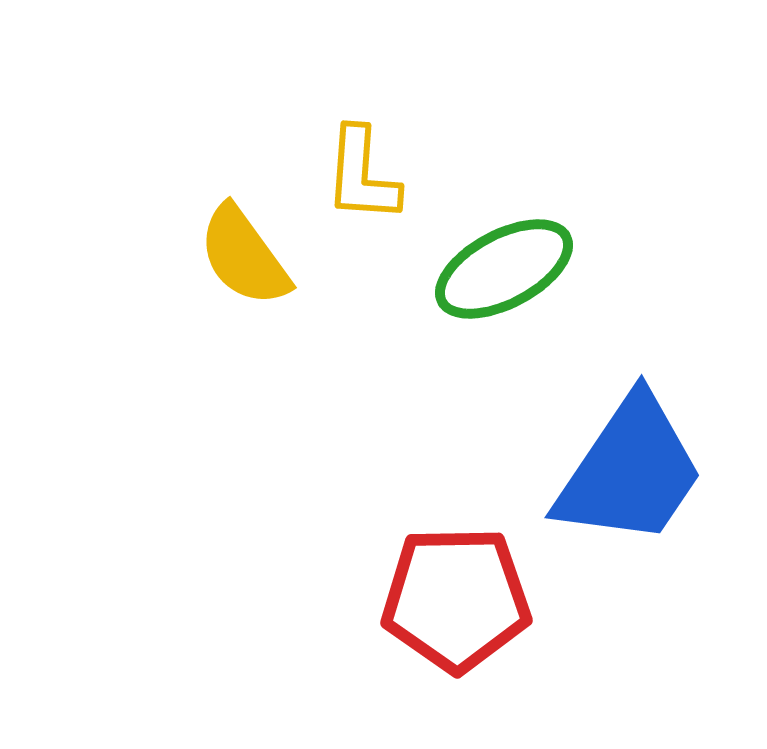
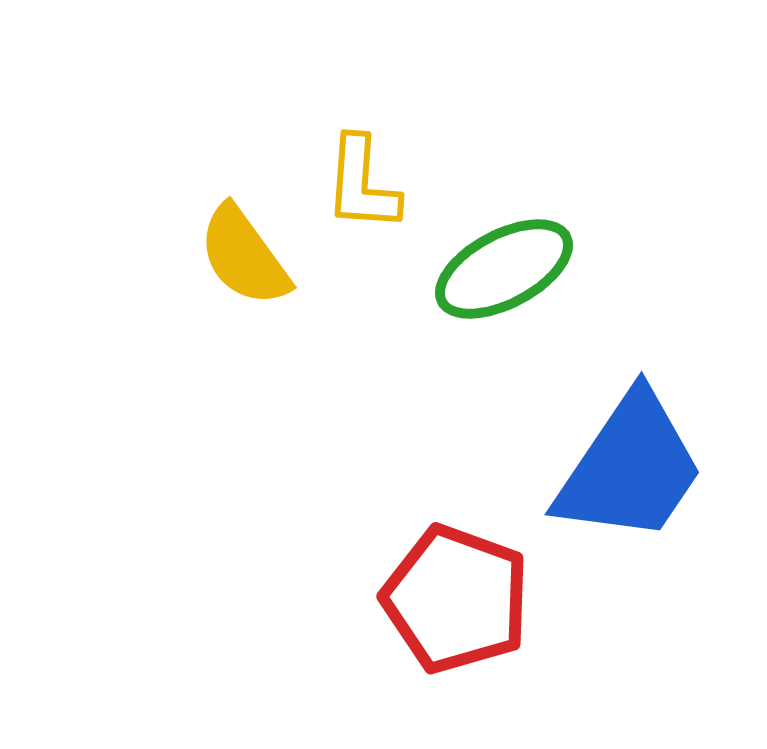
yellow L-shape: moved 9 px down
blue trapezoid: moved 3 px up
red pentagon: rotated 21 degrees clockwise
